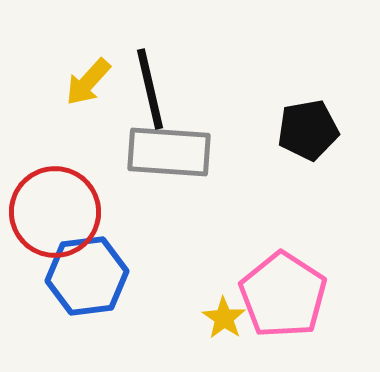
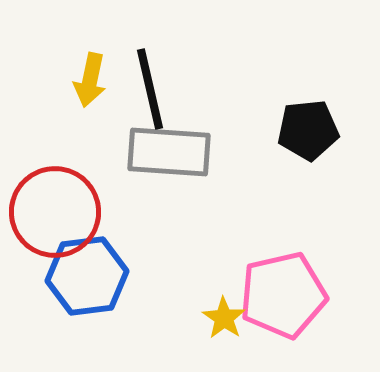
yellow arrow: moved 2 px right, 2 px up; rotated 30 degrees counterclockwise
black pentagon: rotated 4 degrees clockwise
pink pentagon: rotated 26 degrees clockwise
